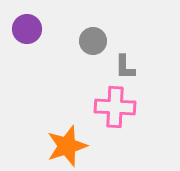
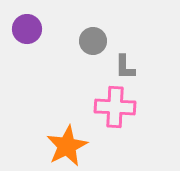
orange star: rotated 9 degrees counterclockwise
